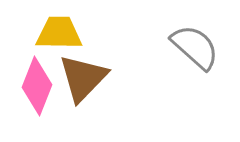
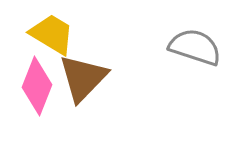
yellow trapezoid: moved 7 px left, 1 px down; rotated 30 degrees clockwise
gray semicircle: rotated 24 degrees counterclockwise
